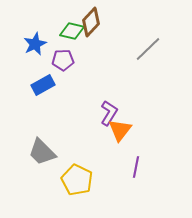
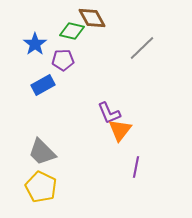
brown diamond: moved 1 px right, 4 px up; rotated 72 degrees counterclockwise
blue star: rotated 10 degrees counterclockwise
gray line: moved 6 px left, 1 px up
purple L-shape: rotated 125 degrees clockwise
yellow pentagon: moved 36 px left, 7 px down
